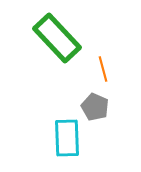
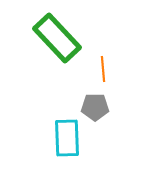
orange line: rotated 10 degrees clockwise
gray pentagon: rotated 24 degrees counterclockwise
